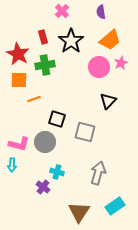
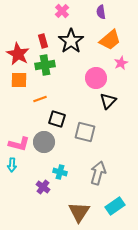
red rectangle: moved 4 px down
pink circle: moved 3 px left, 11 px down
orange line: moved 6 px right
gray circle: moved 1 px left
cyan cross: moved 3 px right
